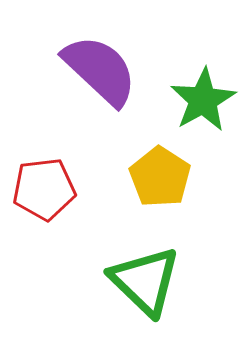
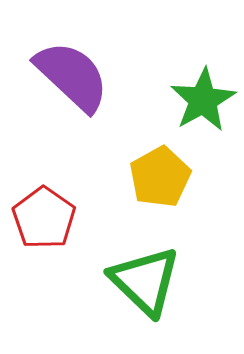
purple semicircle: moved 28 px left, 6 px down
yellow pentagon: rotated 10 degrees clockwise
red pentagon: moved 29 px down; rotated 30 degrees counterclockwise
